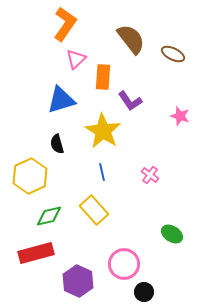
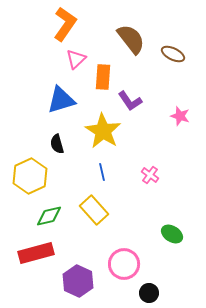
black circle: moved 5 px right, 1 px down
